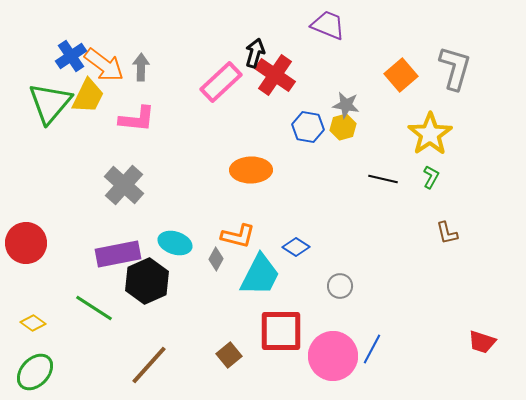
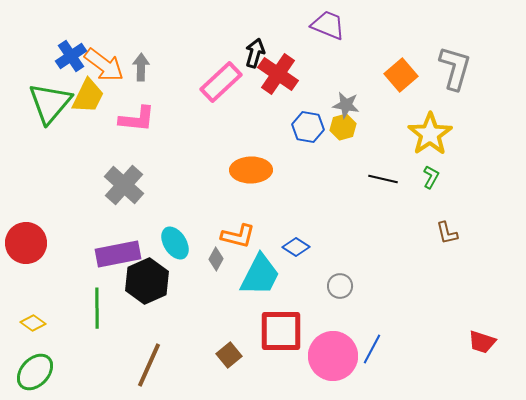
red cross: moved 3 px right, 1 px up
cyan ellipse: rotated 40 degrees clockwise
green line: moved 3 px right; rotated 57 degrees clockwise
brown line: rotated 18 degrees counterclockwise
